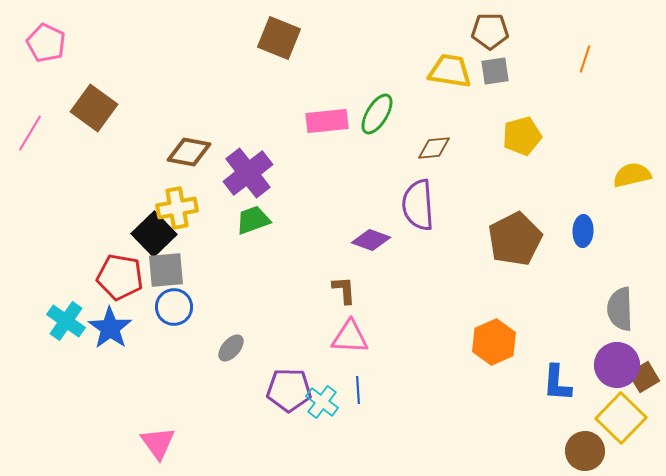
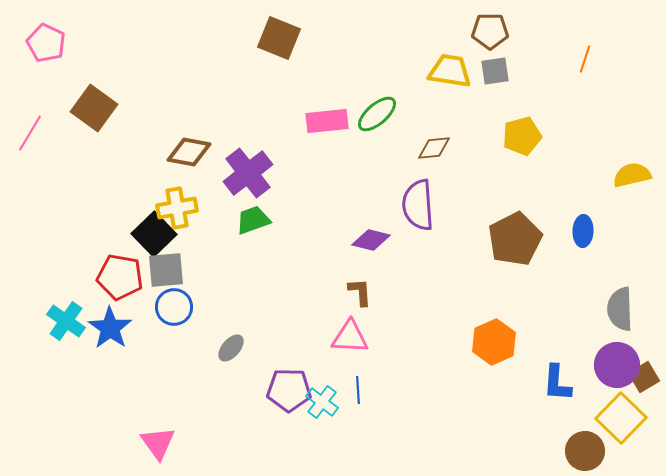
green ellipse at (377, 114): rotated 18 degrees clockwise
purple diamond at (371, 240): rotated 6 degrees counterclockwise
brown L-shape at (344, 290): moved 16 px right, 2 px down
